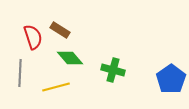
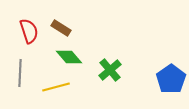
brown rectangle: moved 1 px right, 2 px up
red semicircle: moved 4 px left, 6 px up
green diamond: moved 1 px left, 1 px up
green cross: moved 3 px left; rotated 35 degrees clockwise
